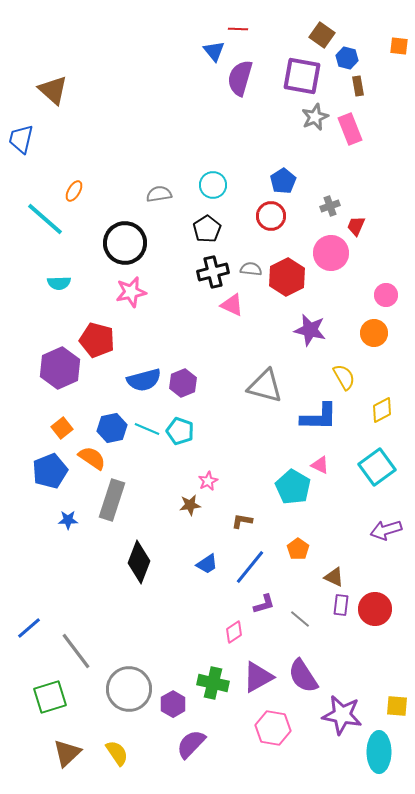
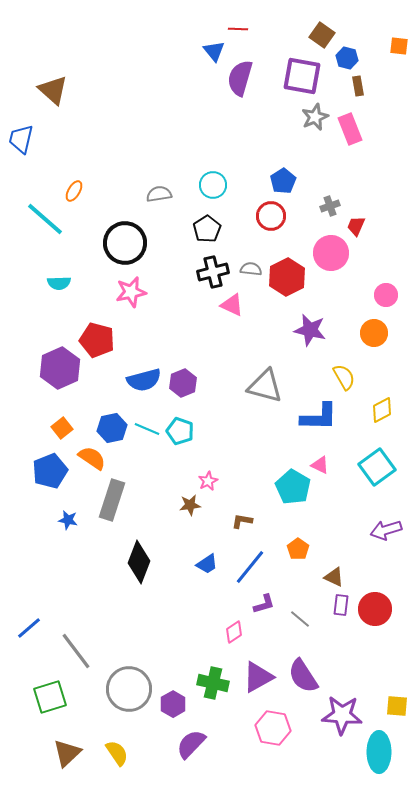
blue star at (68, 520): rotated 12 degrees clockwise
purple star at (342, 715): rotated 6 degrees counterclockwise
